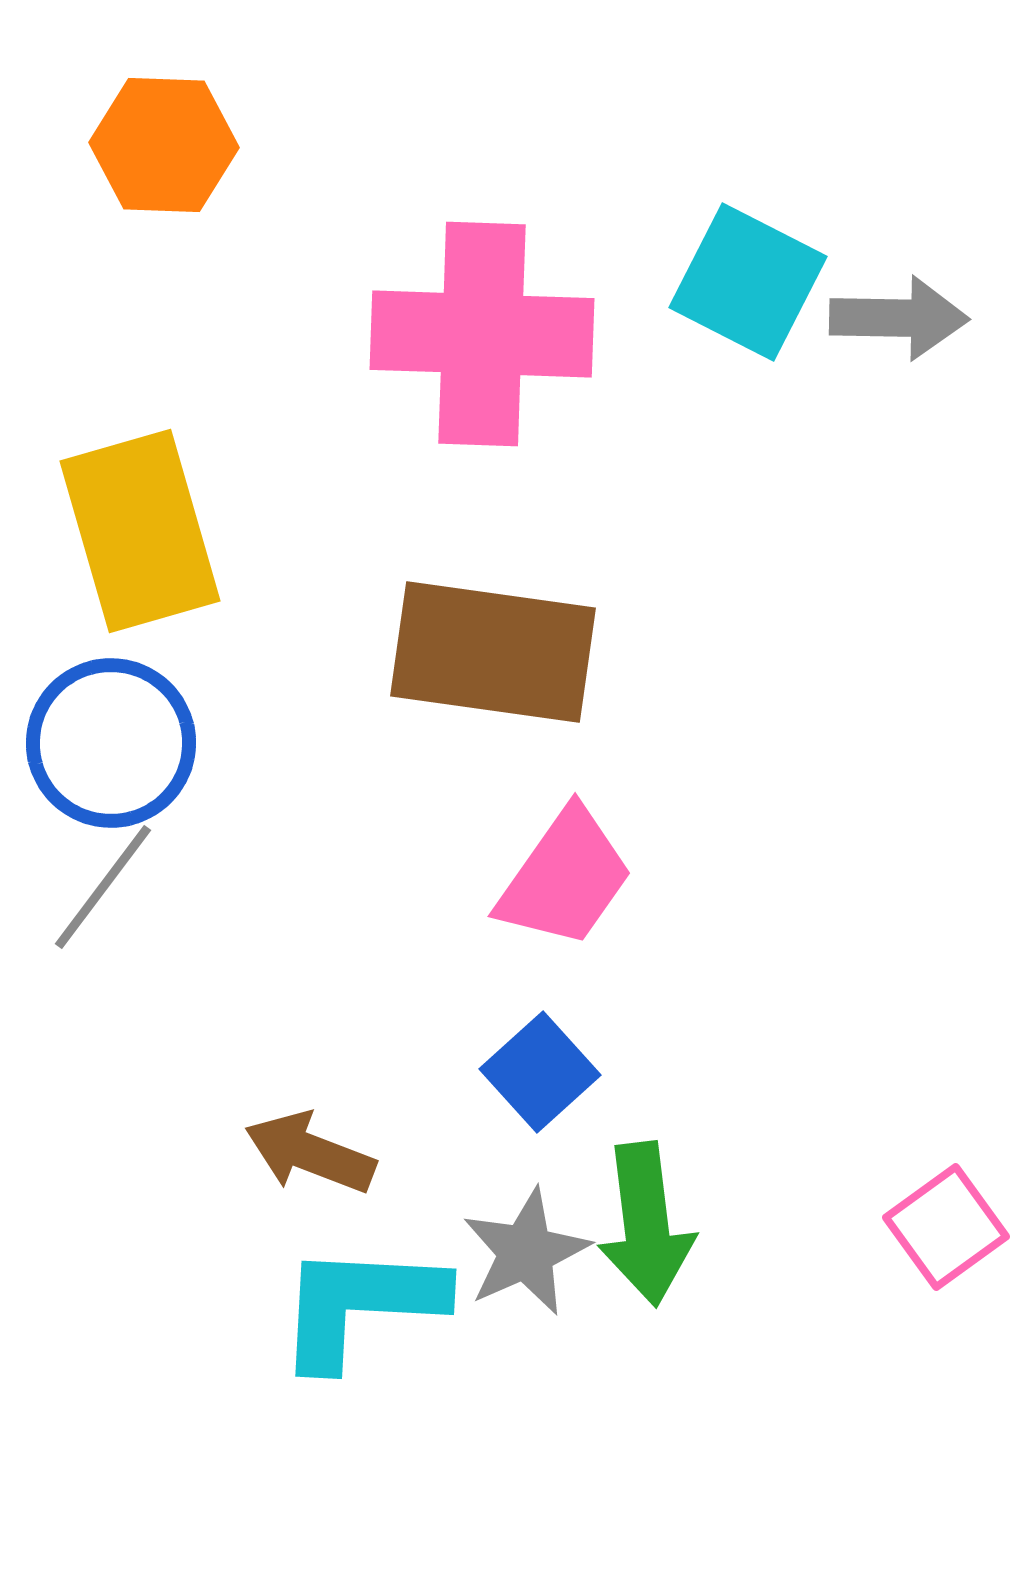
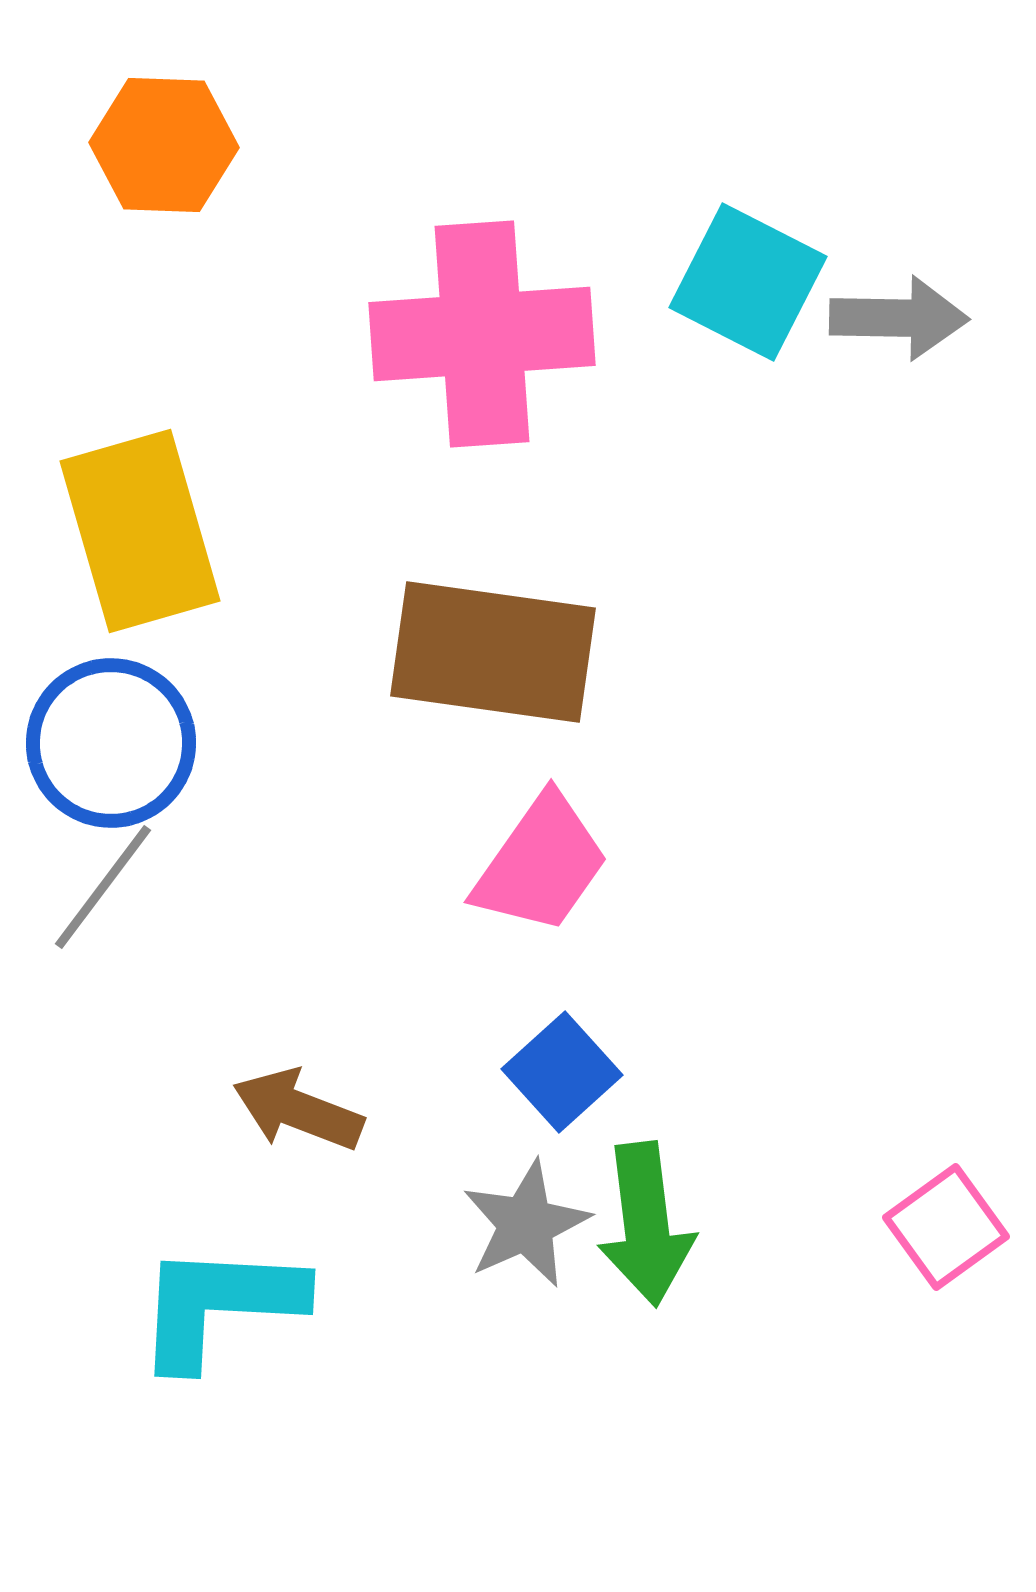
pink cross: rotated 6 degrees counterclockwise
pink trapezoid: moved 24 px left, 14 px up
blue square: moved 22 px right
brown arrow: moved 12 px left, 43 px up
gray star: moved 28 px up
cyan L-shape: moved 141 px left
